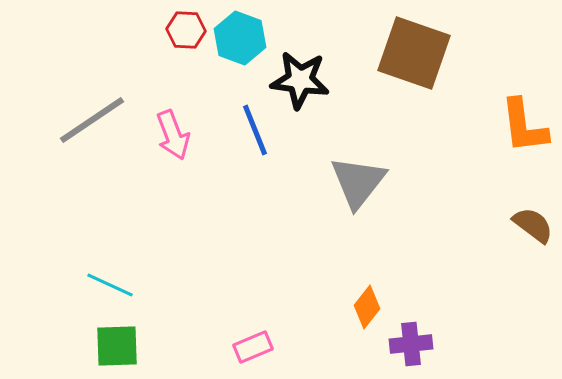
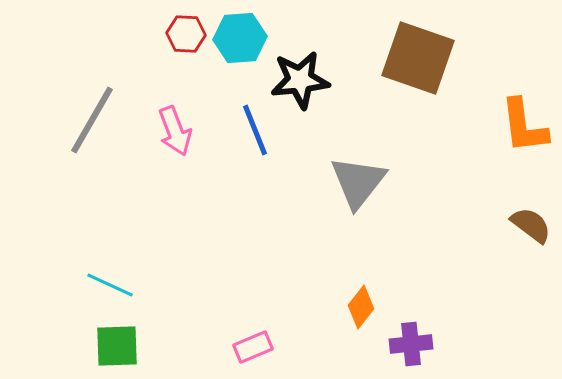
red hexagon: moved 4 px down
cyan hexagon: rotated 24 degrees counterclockwise
brown square: moved 4 px right, 5 px down
black star: rotated 14 degrees counterclockwise
gray line: rotated 26 degrees counterclockwise
pink arrow: moved 2 px right, 4 px up
brown semicircle: moved 2 px left
orange diamond: moved 6 px left
